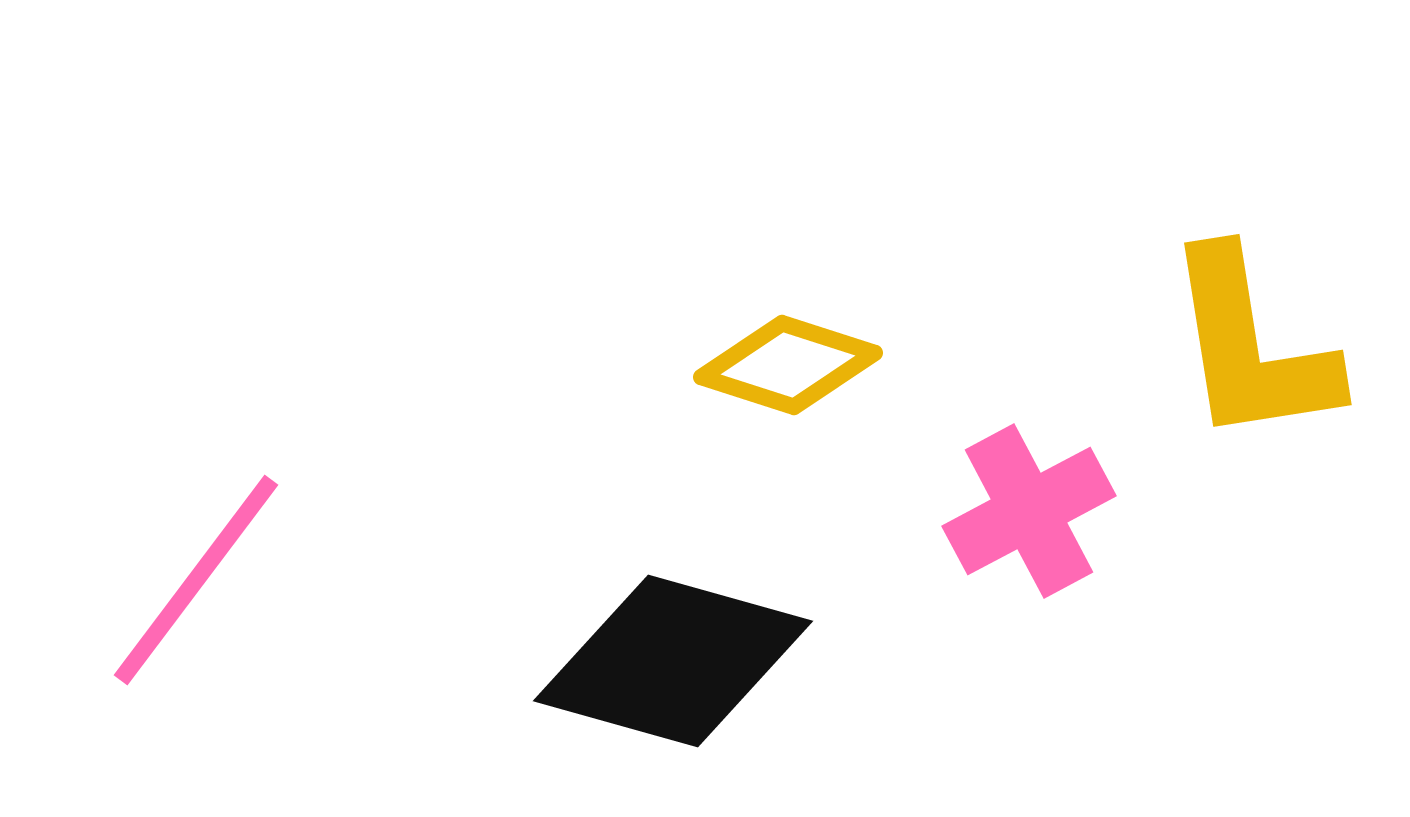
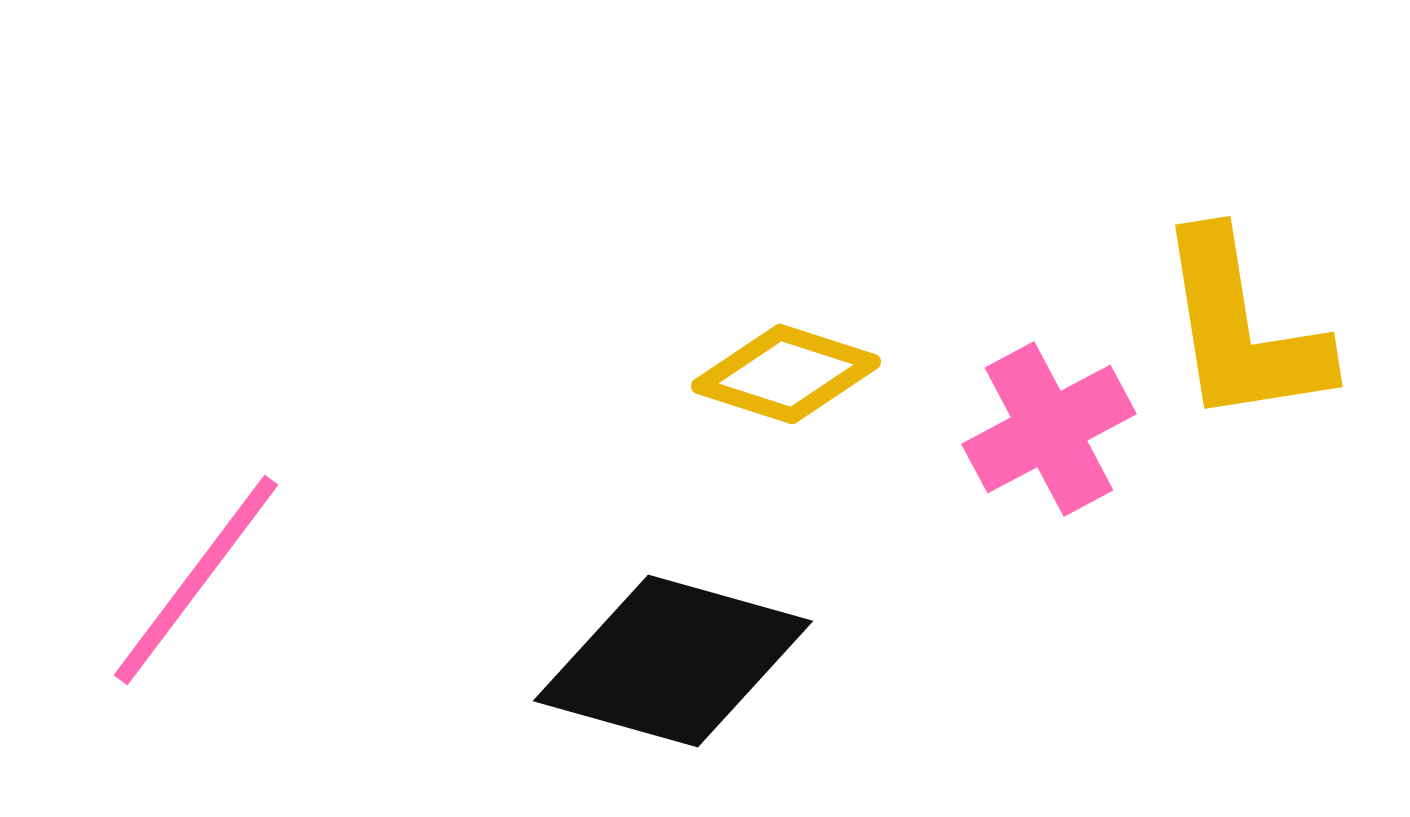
yellow L-shape: moved 9 px left, 18 px up
yellow diamond: moved 2 px left, 9 px down
pink cross: moved 20 px right, 82 px up
